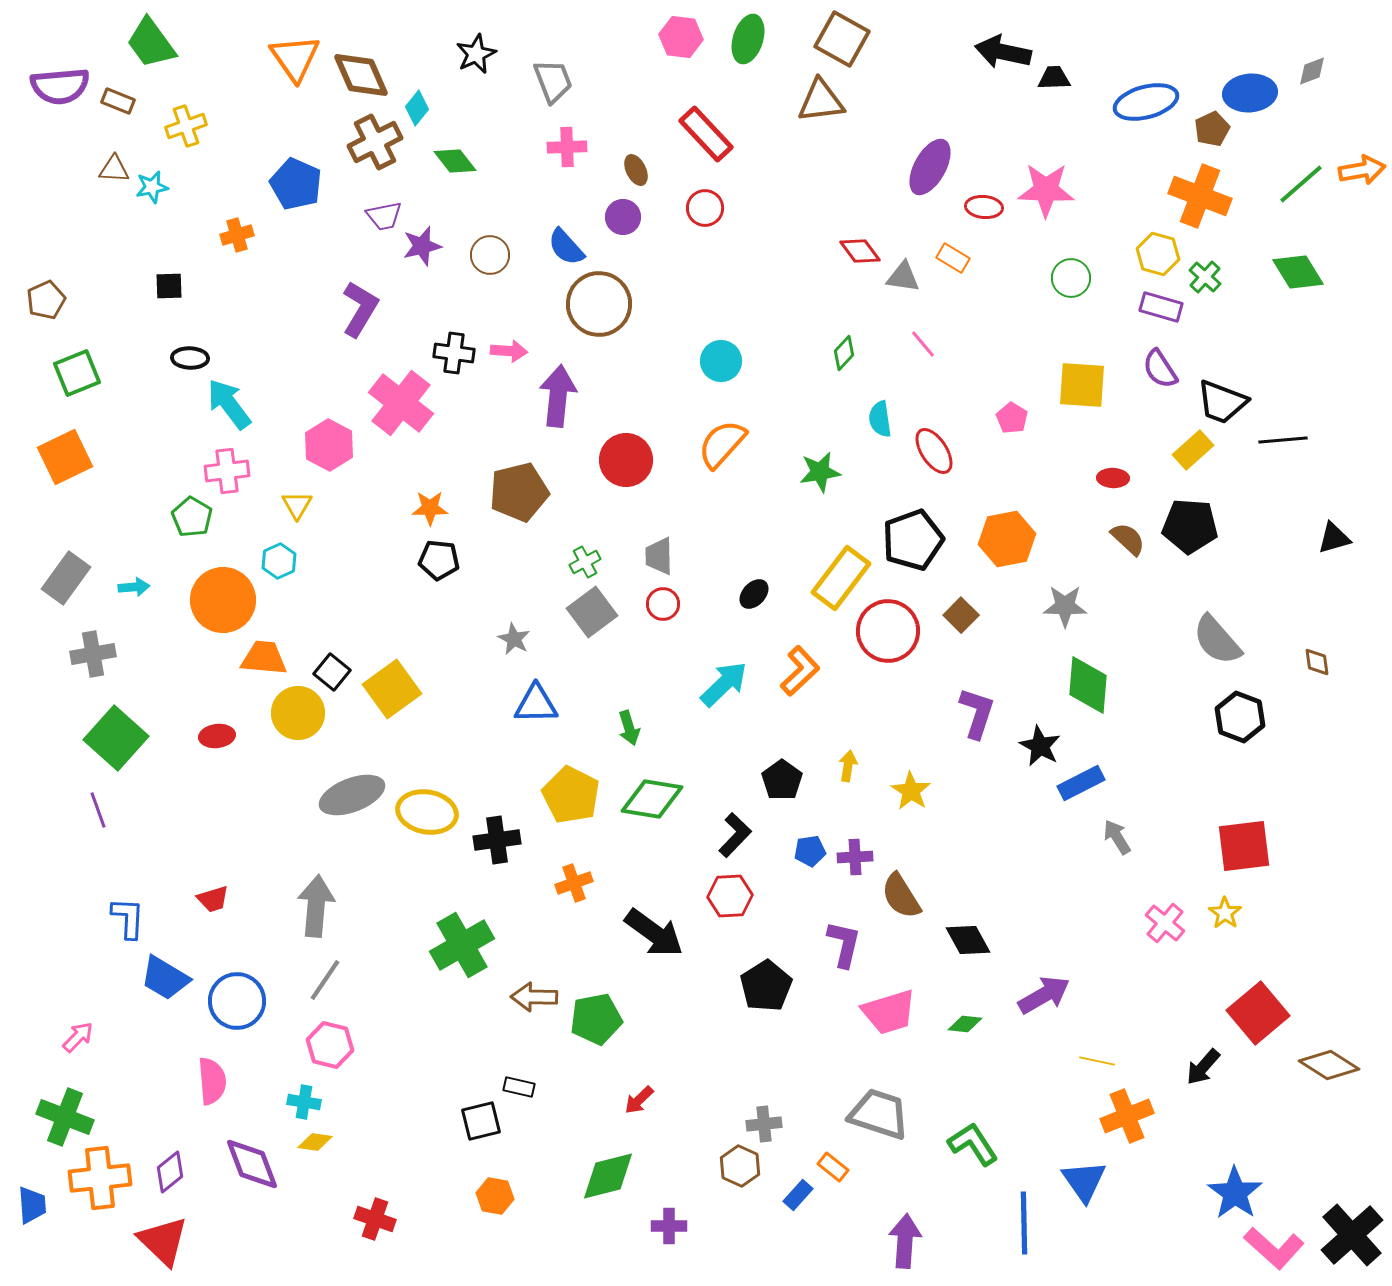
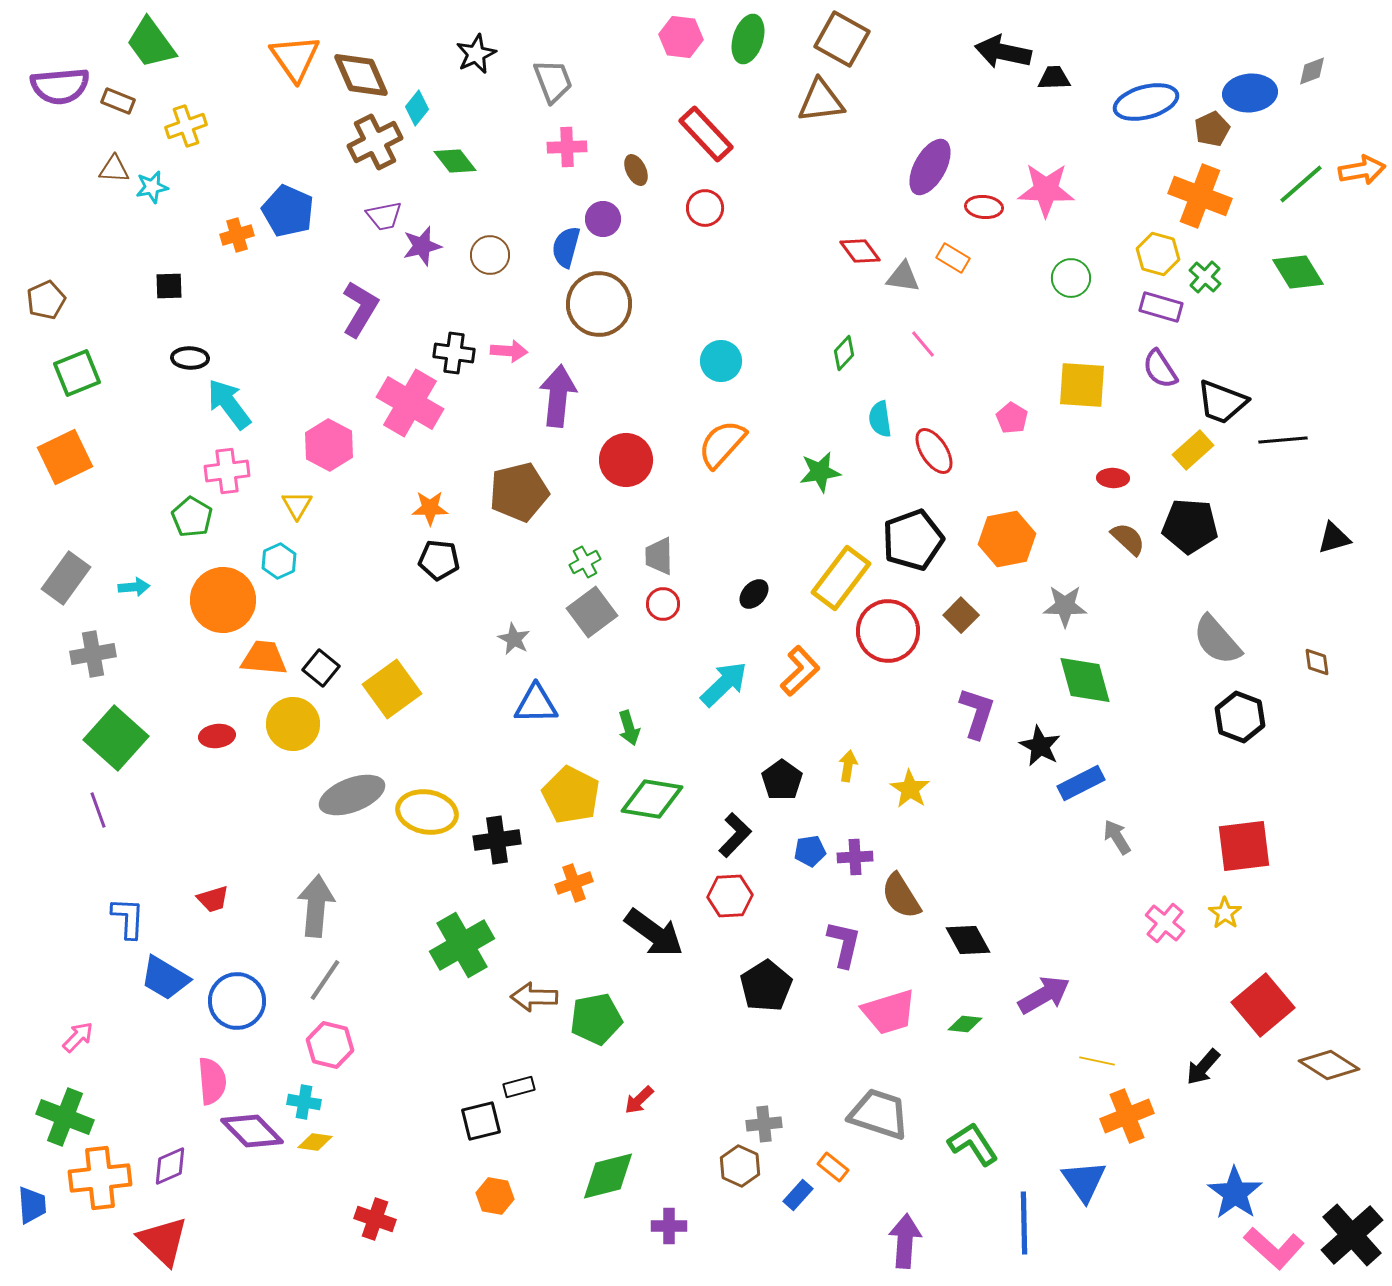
blue pentagon at (296, 184): moved 8 px left, 27 px down
purple circle at (623, 217): moved 20 px left, 2 px down
blue semicircle at (566, 247): rotated 57 degrees clockwise
pink cross at (401, 403): moved 9 px right; rotated 8 degrees counterclockwise
black square at (332, 672): moved 11 px left, 4 px up
green diamond at (1088, 685): moved 3 px left, 5 px up; rotated 20 degrees counterclockwise
yellow circle at (298, 713): moved 5 px left, 11 px down
yellow star at (911, 791): moved 1 px left, 2 px up
red square at (1258, 1013): moved 5 px right, 8 px up
black rectangle at (519, 1087): rotated 28 degrees counterclockwise
purple diamond at (252, 1164): moved 33 px up; rotated 24 degrees counterclockwise
purple diamond at (170, 1172): moved 6 px up; rotated 15 degrees clockwise
